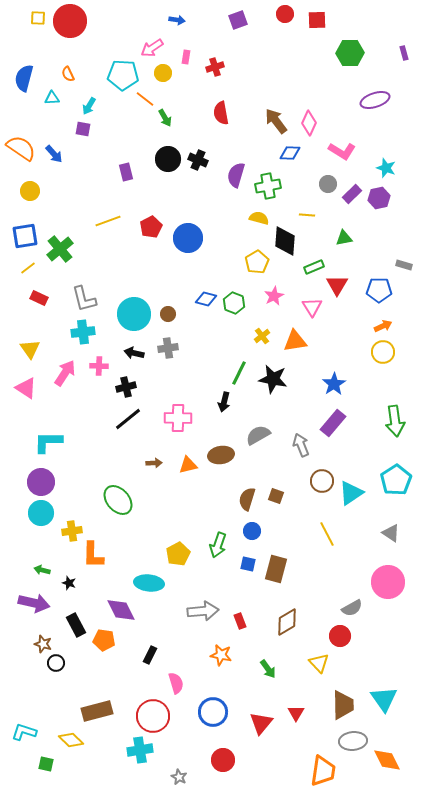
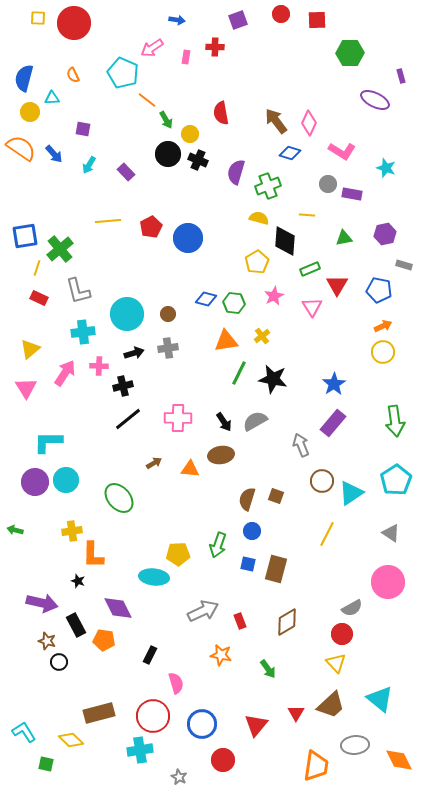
red circle at (285, 14): moved 4 px left
red circle at (70, 21): moved 4 px right, 2 px down
purple rectangle at (404, 53): moved 3 px left, 23 px down
red cross at (215, 67): moved 20 px up; rotated 18 degrees clockwise
yellow circle at (163, 73): moved 27 px right, 61 px down
orange semicircle at (68, 74): moved 5 px right, 1 px down
cyan pentagon at (123, 75): moved 2 px up; rotated 20 degrees clockwise
orange line at (145, 99): moved 2 px right, 1 px down
purple ellipse at (375, 100): rotated 44 degrees clockwise
cyan arrow at (89, 106): moved 59 px down
green arrow at (165, 118): moved 1 px right, 2 px down
blue diamond at (290, 153): rotated 15 degrees clockwise
black circle at (168, 159): moved 5 px up
purple rectangle at (126, 172): rotated 30 degrees counterclockwise
purple semicircle at (236, 175): moved 3 px up
green cross at (268, 186): rotated 10 degrees counterclockwise
yellow circle at (30, 191): moved 79 px up
purple rectangle at (352, 194): rotated 54 degrees clockwise
purple hexagon at (379, 198): moved 6 px right, 36 px down
yellow line at (108, 221): rotated 15 degrees clockwise
green rectangle at (314, 267): moved 4 px left, 2 px down
yellow line at (28, 268): moved 9 px right; rotated 35 degrees counterclockwise
blue pentagon at (379, 290): rotated 10 degrees clockwise
gray L-shape at (84, 299): moved 6 px left, 8 px up
green hexagon at (234, 303): rotated 15 degrees counterclockwise
cyan circle at (134, 314): moved 7 px left
orange triangle at (295, 341): moved 69 px left
yellow triangle at (30, 349): rotated 25 degrees clockwise
black arrow at (134, 353): rotated 150 degrees clockwise
black cross at (126, 387): moved 3 px left, 1 px up
pink triangle at (26, 388): rotated 25 degrees clockwise
black arrow at (224, 402): moved 20 px down; rotated 48 degrees counterclockwise
gray semicircle at (258, 435): moved 3 px left, 14 px up
brown arrow at (154, 463): rotated 28 degrees counterclockwise
orange triangle at (188, 465): moved 2 px right, 4 px down; rotated 18 degrees clockwise
purple circle at (41, 482): moved 6 px left
green ellipse at (118, 500): moved 1 px right, 2 px up
cyan circle at (41, 513): moved 25 px right, 33 px up
yellow line at (327, 534): rotated 55 degrees clockwise
yellow pentagon at (178, 554): rotated 25 degrees clockwise
green arrow at (42, 570): moved 27 px left, 40 px up
black star at (69, 583): moved 9 px right, 2 px up
cyan ellipse at (149, 583): moved 5 px right, 6 px up
purple arrow at (34, 603): moved 8 px right
purple diamond at (121, 610): moved 3 px left, 2 px up
gray arrow at (203, 611): rotated 20 degrees counterclockwise
red circle at (340, 636): moved 2 px right, 2 px up
brown star at (43, 644): moved 4 px right, 3 px up
black circle at (56, 663): moved 3 px right, 1 px up
yellow triangle at (319, 663): moved 17 px right
cyan triangle at (384, 699): moved 4 px left; rotated 16 degrees counterclockwise
brown trapezoid at (343, 705): moved 12 px left; rotated 48 degrees clockwise
brown rectangle at (97, 711): moved 2 px right, 2 px down
blue circle at (213, 712): moved 11 px left, 12 px down
red triangle at (261, 723): moved 5 px left, 2 px down
cyan L-shape at (24, 732): rotated 40 degrees clockwise
gray ellipse at (353, 741): moved 2 px right, 4 px down
orange diamond at (387, 760): moved 12 px right
orange trapezoid at (323, 771): moved 7 px left, 5 px up
